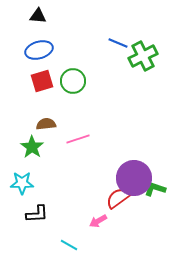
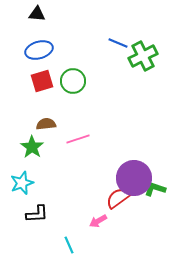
black triangle: moved 1 px left, 2 px up
cyan star: rotated 20 degrees counterclockwise
cyan line: rotated 36 degrees clockwise
